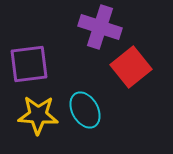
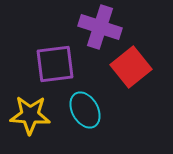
purple square: moved 26 px right
yellow star: moved 8 px left
